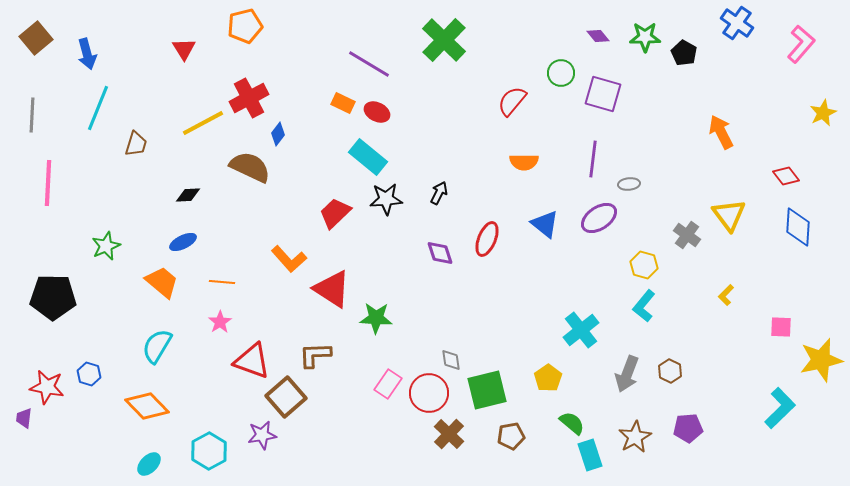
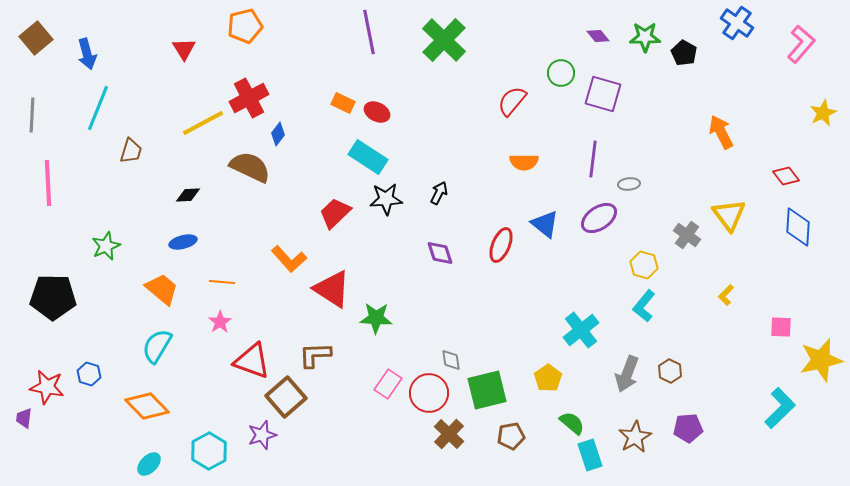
purple line at (369, 64): moved 32 px up; rotated 48 degrees clockwise
brown trapezoid at (136, 144): moved 5 px left, 7 px down
cyan rectangle at (368, 157): rotated 6 degrees counterclockwise
pink line at (48, 183): rotated 6 degrees counterclockwise
red ellipse at (487, 239): moved 14 px right, 6 px down
blue ellipse at (183, 242): rotated 12 degrees clockwise
orange trapezoid at (162, 282): moved 7 px down
purple star at (262, 435): rotated 8 degrees counterclockwise
